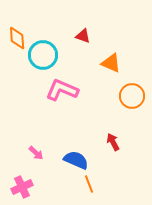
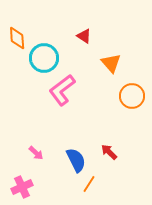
red triangle: moved 1 px right; rotated 14 degrees clockwise
cyan circle: moved 1 px right, 3 px down
orange triangle: rotated 25 degrees clockwise
pink L-shape: rotated 60 degrees counterclockwise
red arrow: moved 4 px left, 10 px down; rotated 18 degrees counterclockwise
blue semicircle: rotated 40 degrees clockwise
orange line: rotated 54 degrees clockwise
